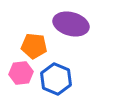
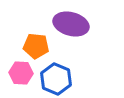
orange pentagon: moved 2 px right
pink hexagon: rotated 10 degrees clockwise
